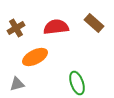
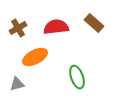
brown cross: moved 2 px right
green ellipse: moved 6 px up
